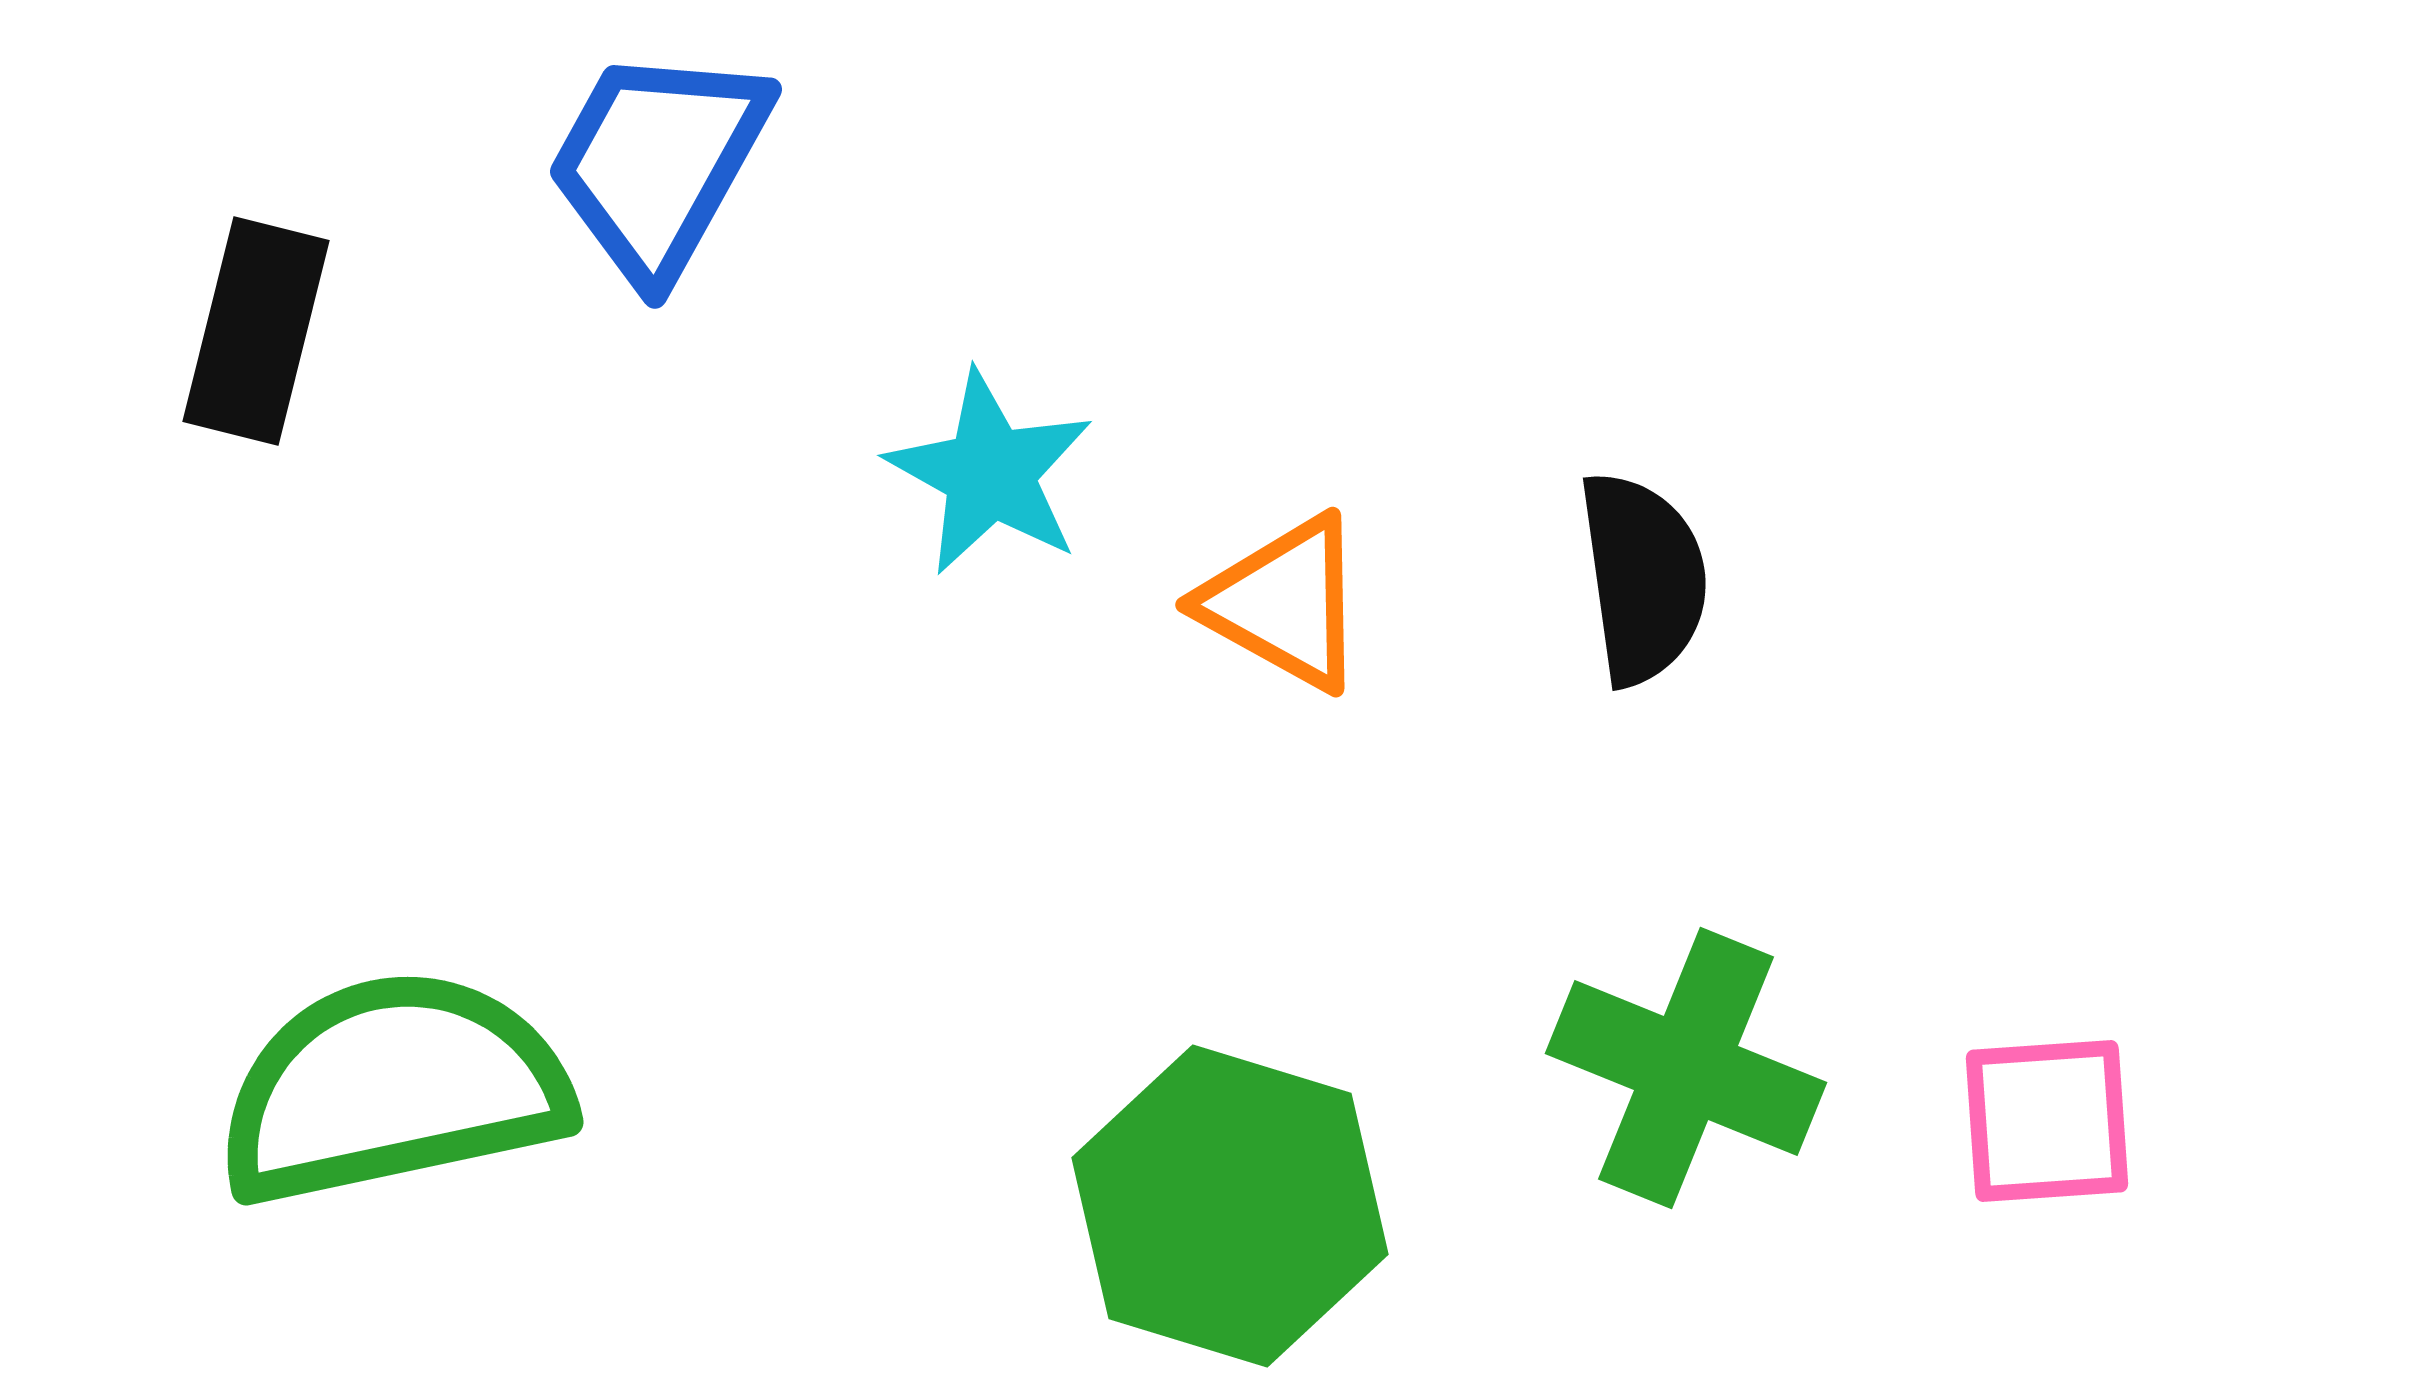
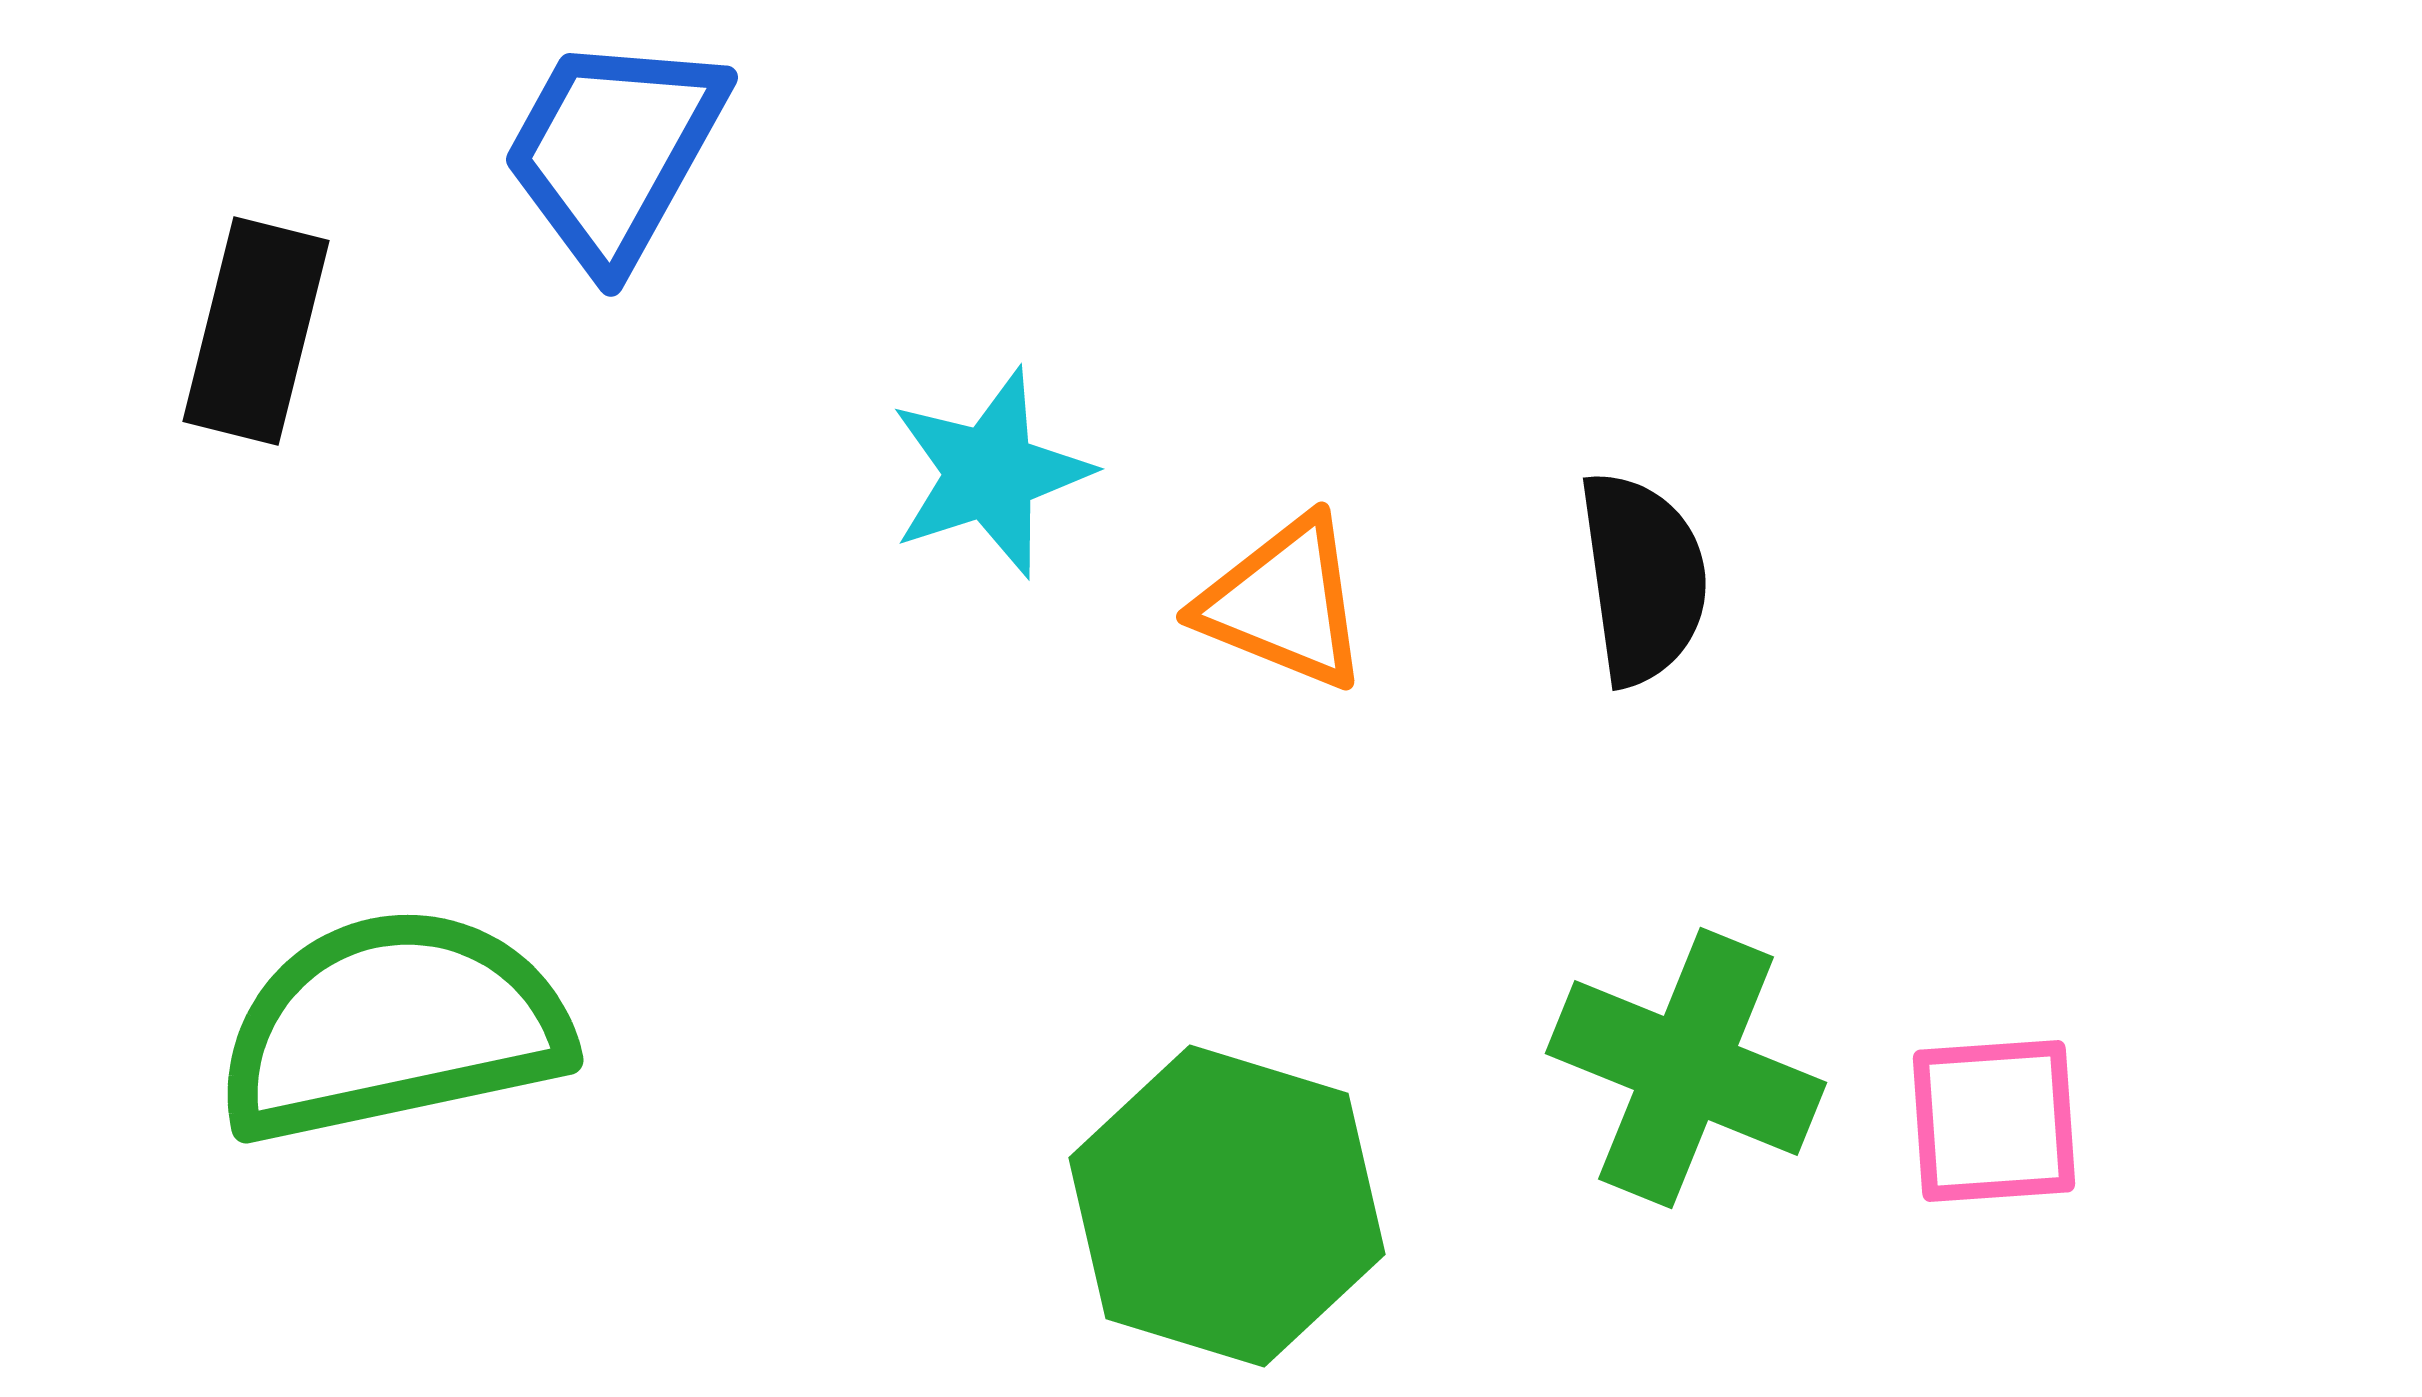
blue trapezoid: moved 44 px left, 12 px up
cyan star: rotated 25 degrees clockwise
orange triangle: rotated 7 degrees counterclockwise
green semicircle: moved 62 px up
pink square: moved 53 px left
green hexagon: moved 3 px left
